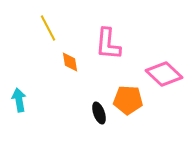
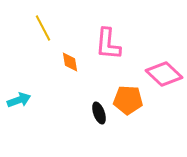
yellow line: moved 5 px left
cyan arrow: rotated 80 degrees clockwise
